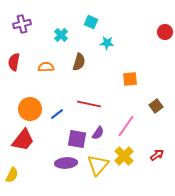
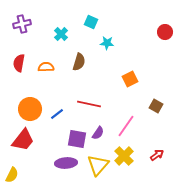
cyan cross: moved 1 px up
red semicircle: moved 5 px right, 1 px down
orange square: rotated 21 degrees counterclockwise
brown square: rotated 24 degrees counterclockwise
